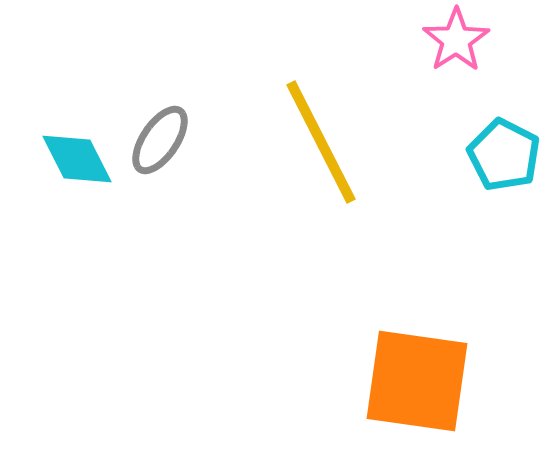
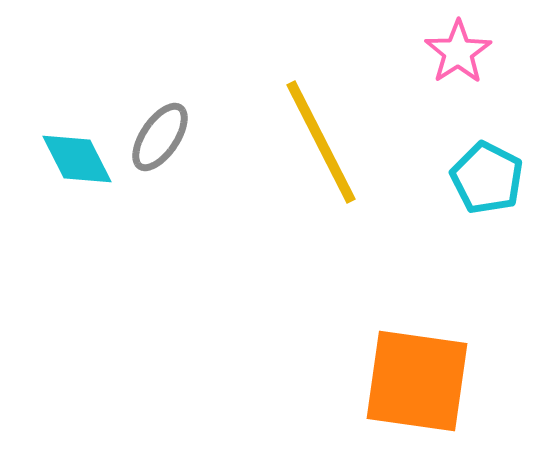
pink star: moved 2 px right, 12 px down
gray ellipse: moved 3 px up
cyan pentagon: moved 17 px left, 23 px down
